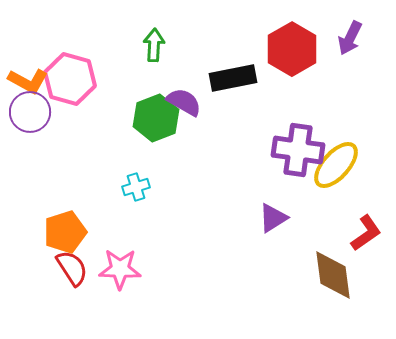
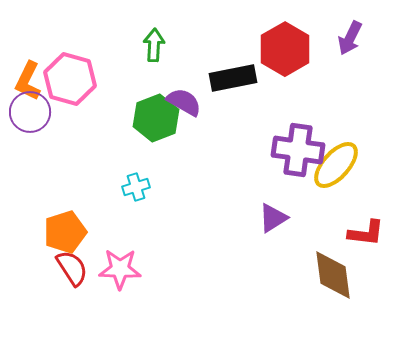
red hexagon: moved 7 px left
orange L-shape: rotated 87 degrees clockwise
red L-shape: rotated 42 degrees clockwise
